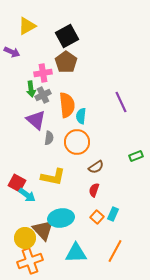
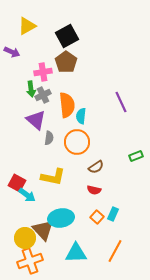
pink cross: moved 1 px up
red semicircle: rotated 96 degrees counterclockwise
